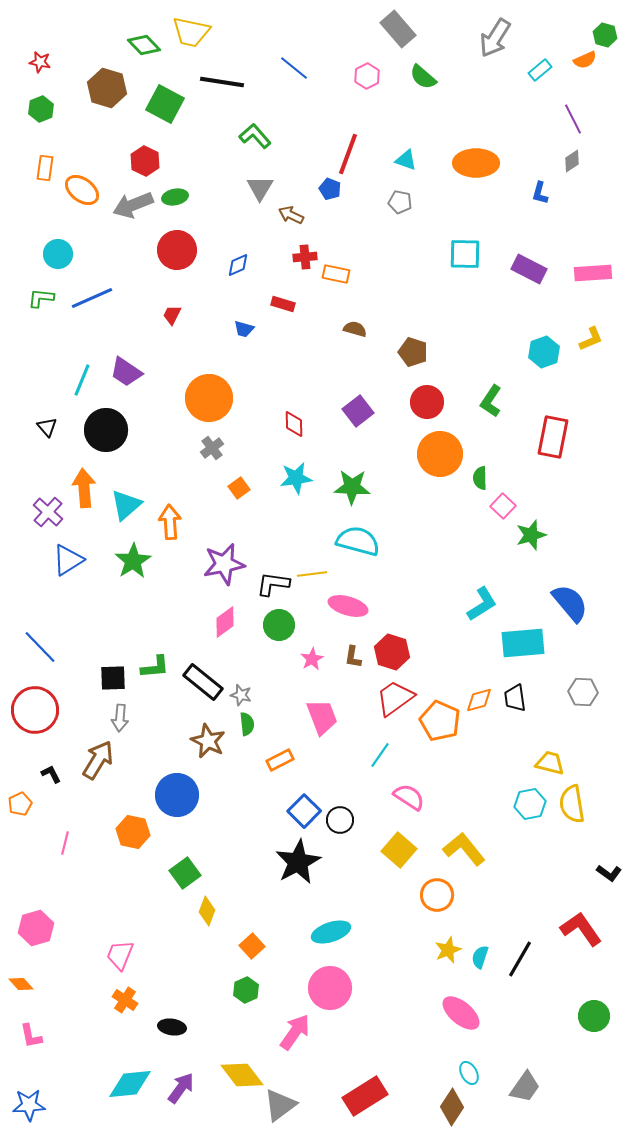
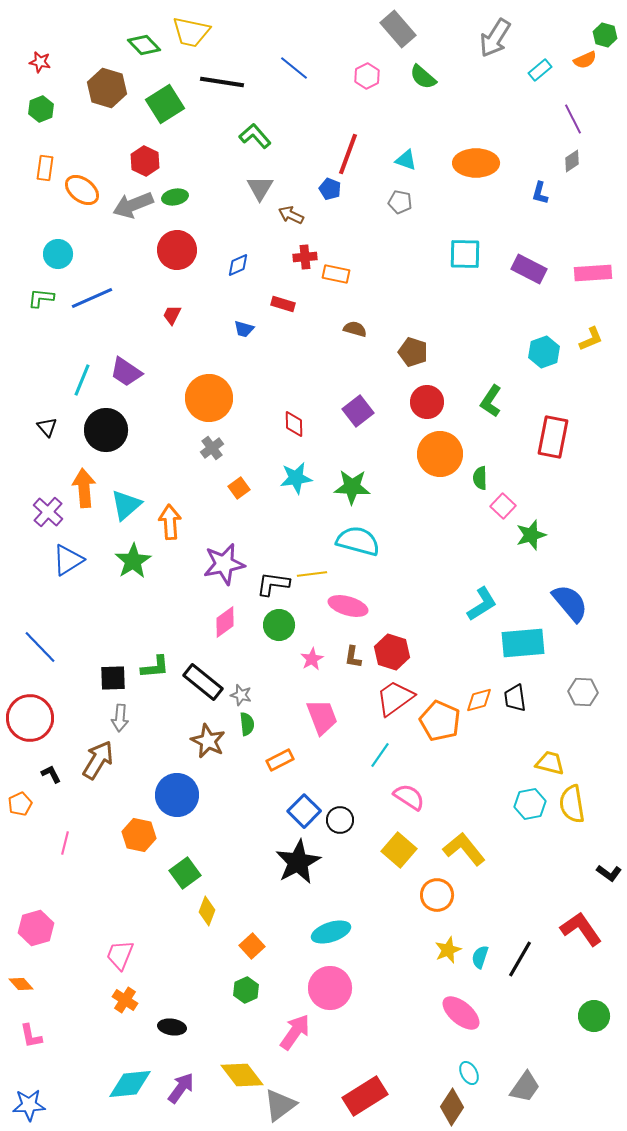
green square at (165, 104): rotated 30 degrees clockwise
red circle at (35, 710): moved 5 px left, 8 px down
orange hexagon at (133, 832): moved 6 px right, 3 px down
